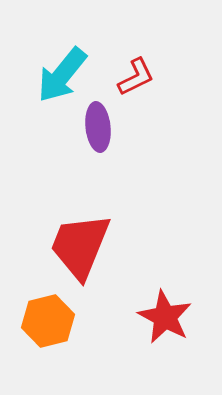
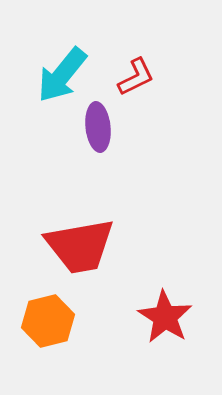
red trapezoid: rotated 122 degrees counterclockwise
red star: rotated 4 degrees clockwise
